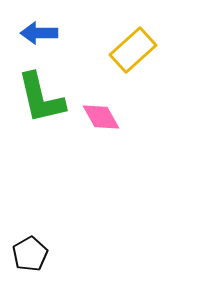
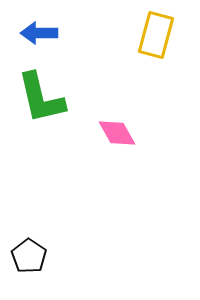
yellow rectangle: moved 23 px right, 15 px up; rotated 33 degrees counterclockwise
pink diamond: moved 16 px right, 16 px down
black pentagon: moved 1 px left, 2 px down; rotated 8 degrees counterclockwise
